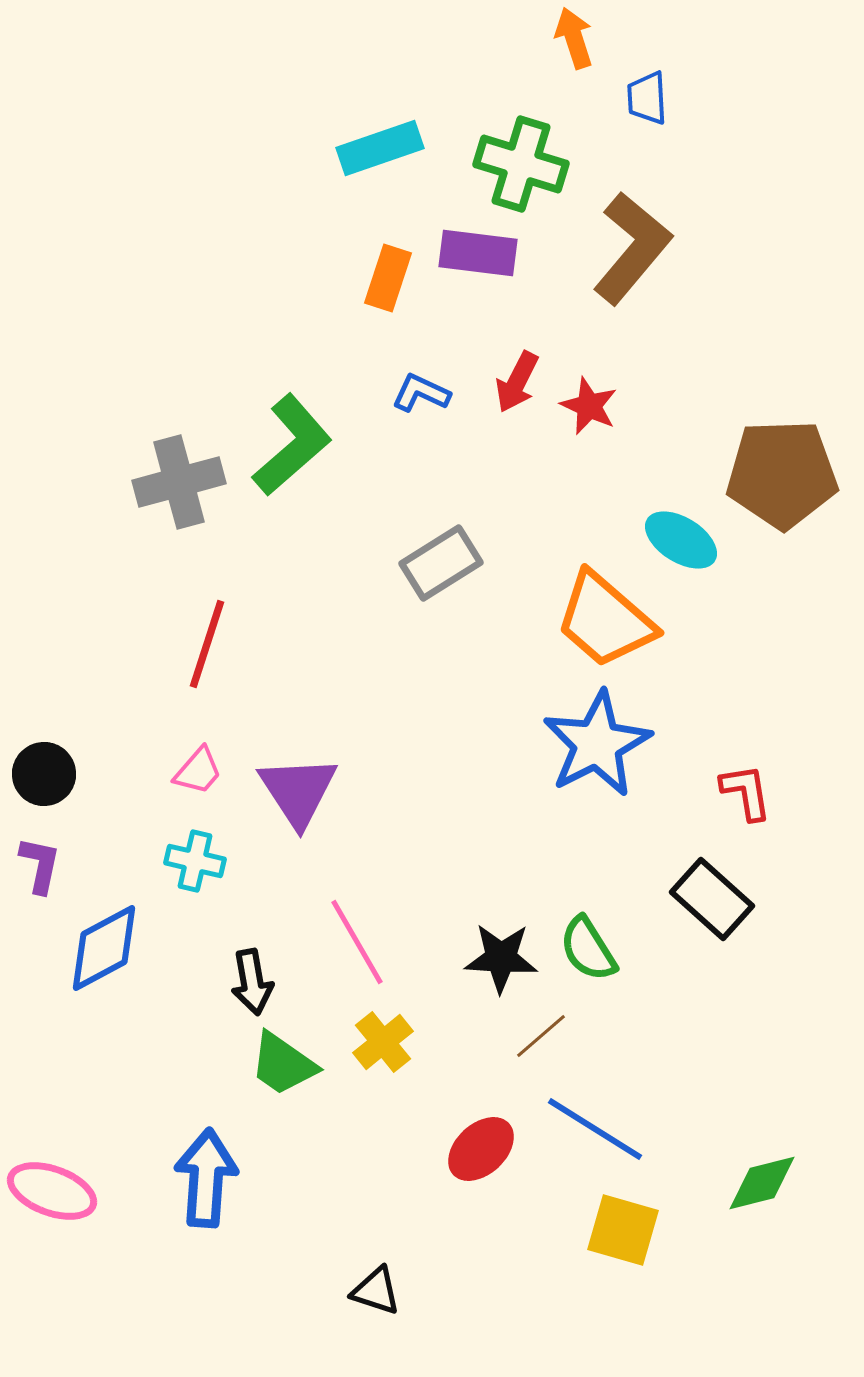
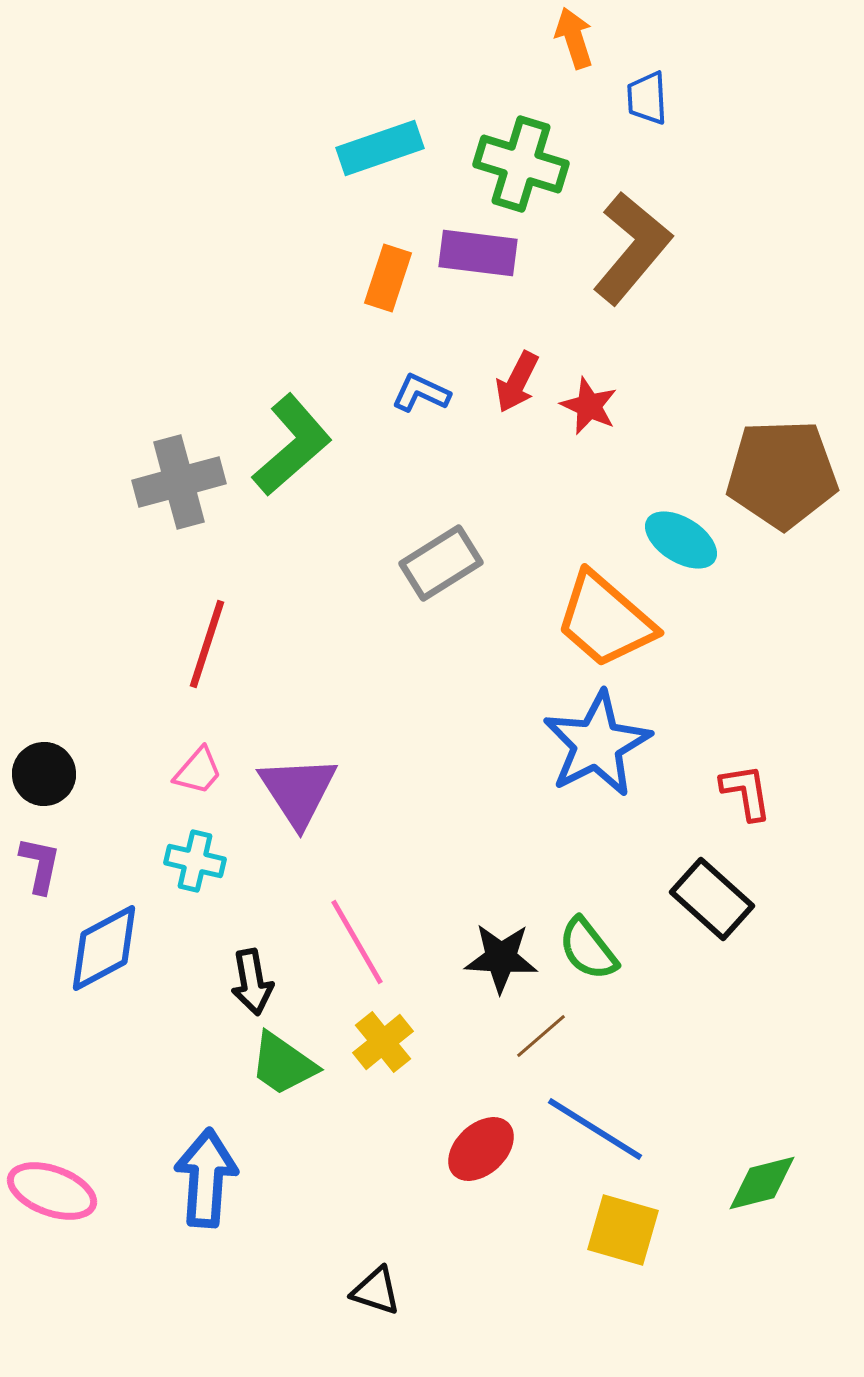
green semicircle: rotated 6 degrees counterclockwise
